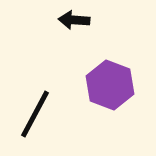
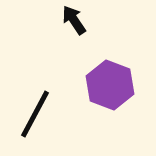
black arrow: rotated 52 degrees clockwise
